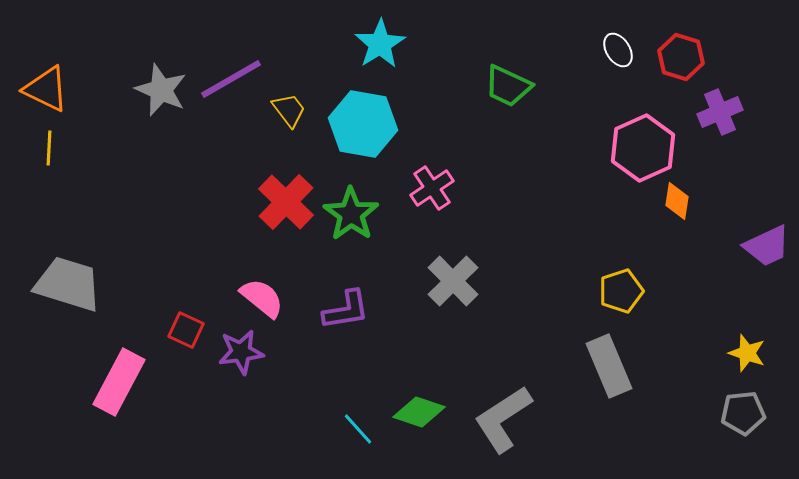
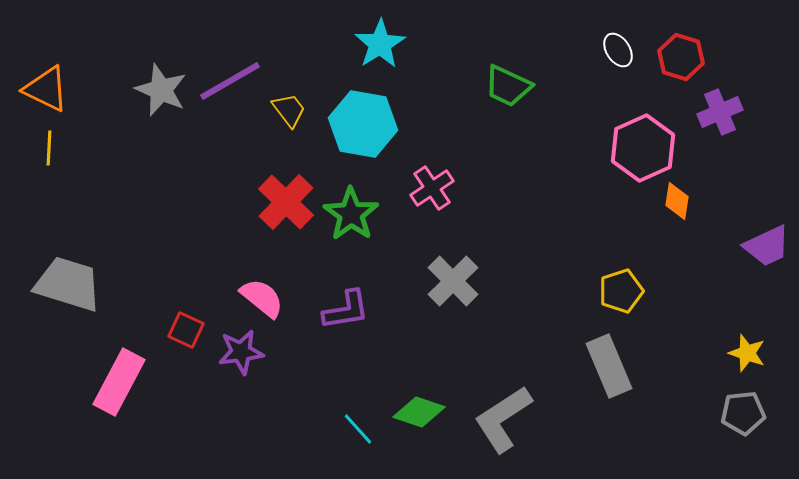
purple line: moved 1 px left, 2 px down
